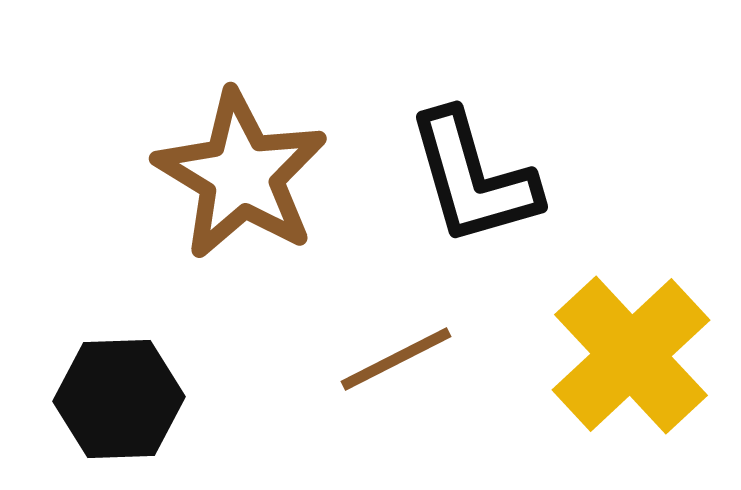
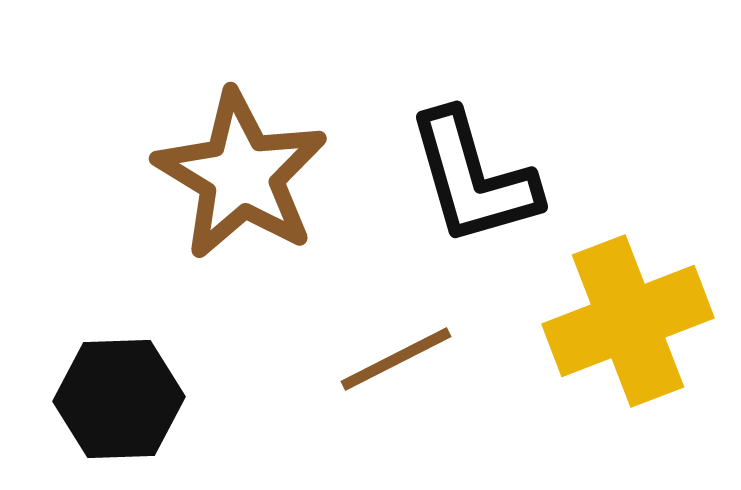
yellow cross: moved 3 px left, 34 px up; rotated 22 degrees clockwise
